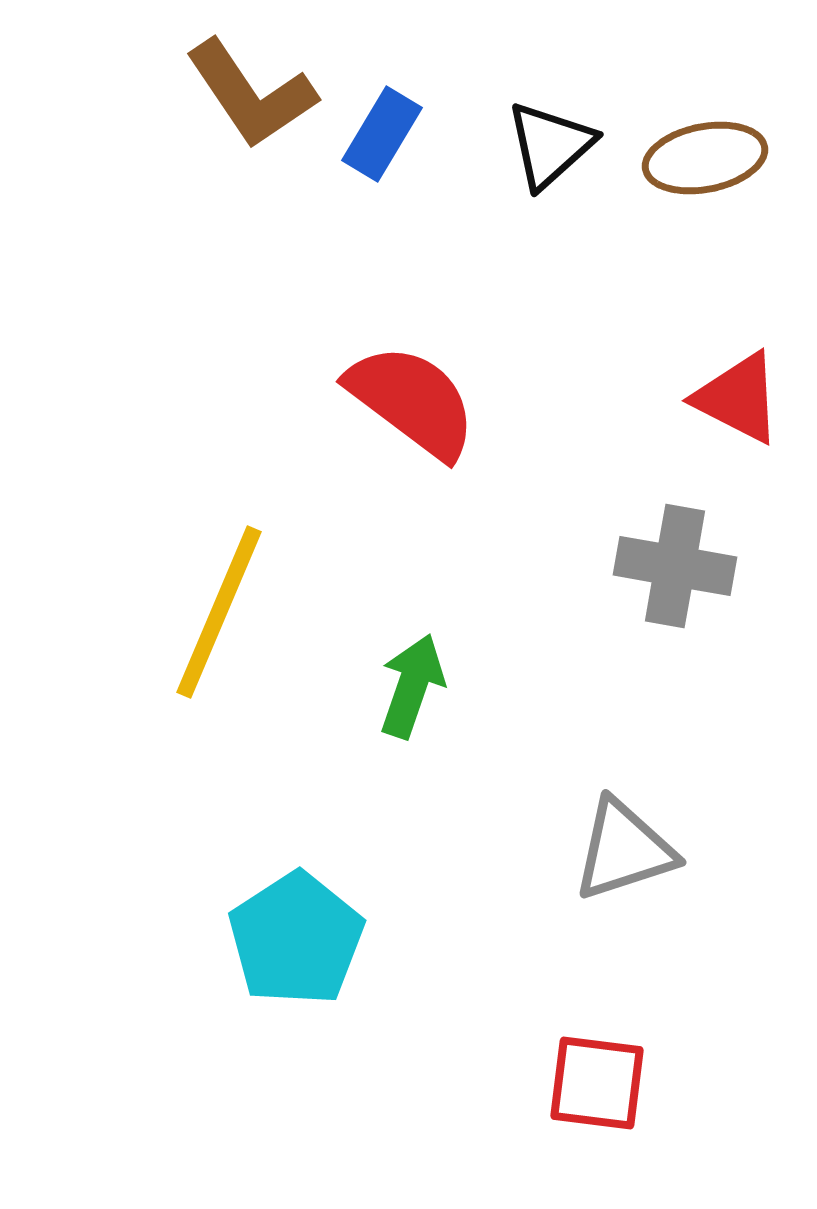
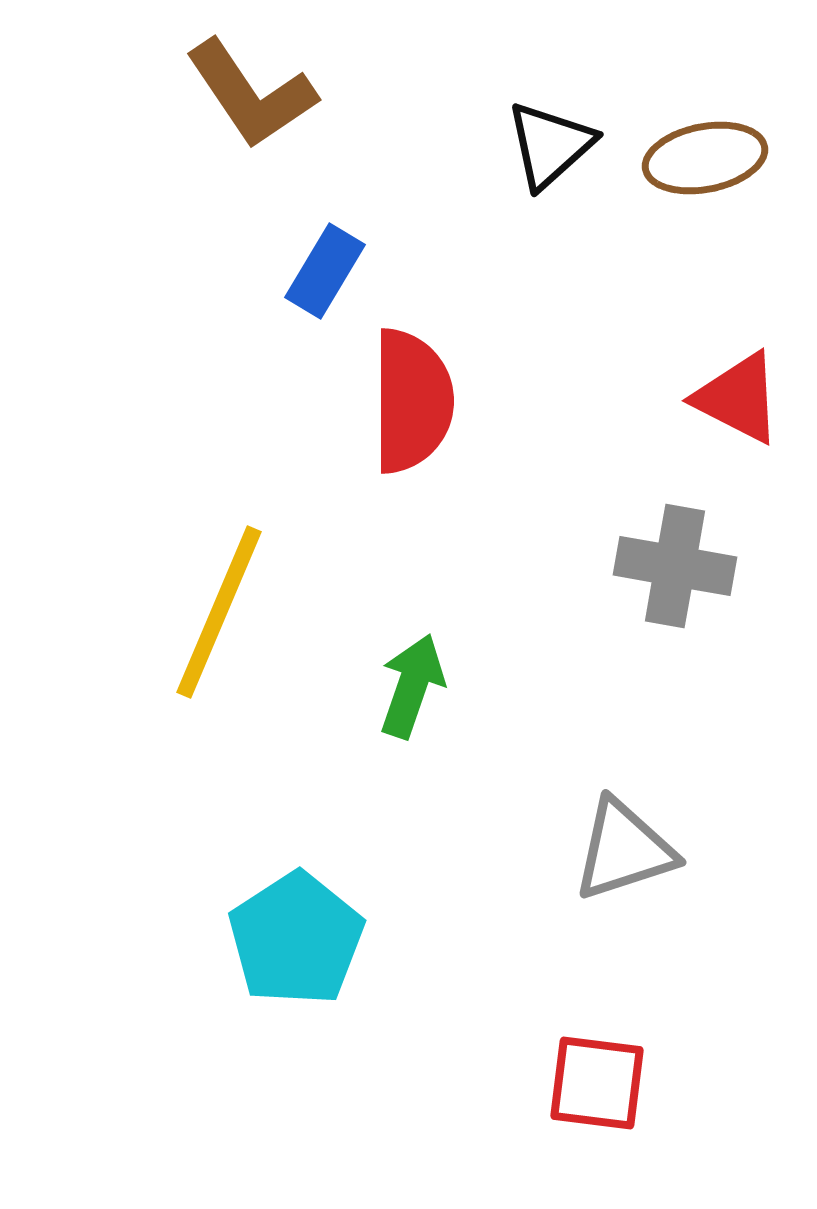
blue rectangle: moved 57 px left, 137 px down
red semicircle: rotated 53 degrees clockwise
